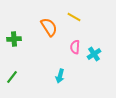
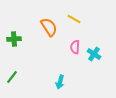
yellow line: moved 2 px down
cyan cross: rotated 24 degrees counterclockwise
cyan arrow: moved 6 px down
